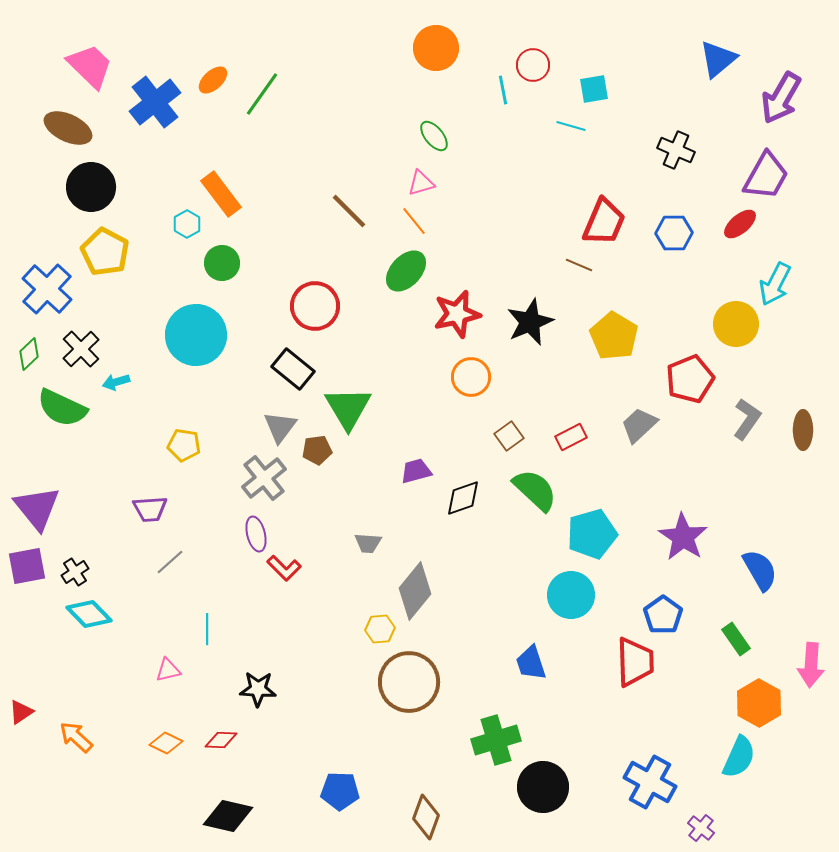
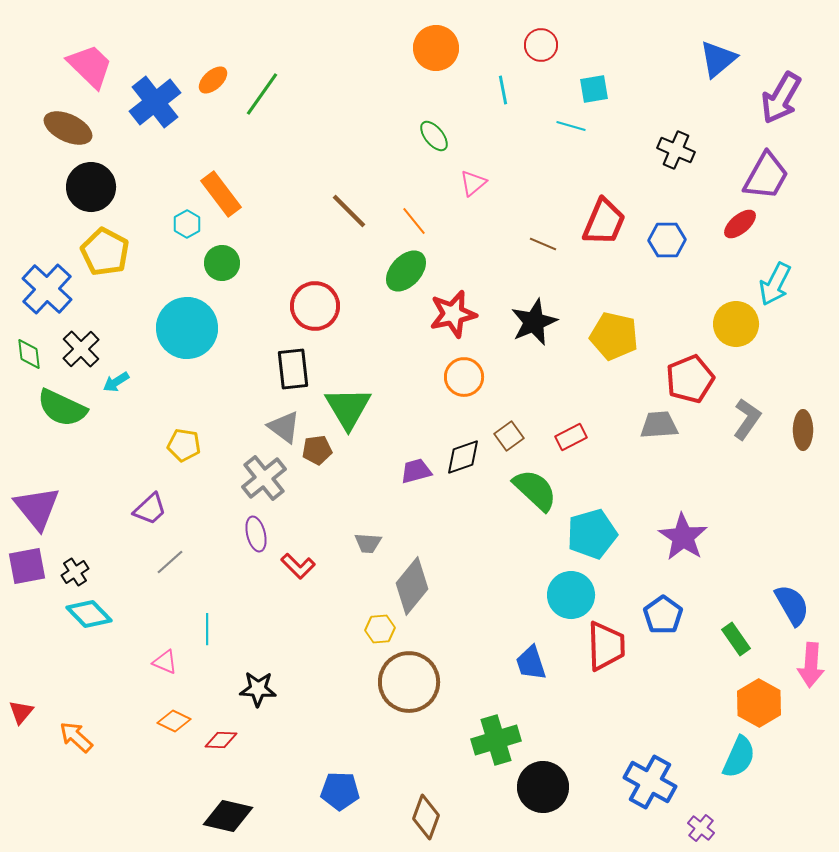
red circle at (533, 65): moved 8 px right, 20 px up
pink triangle at (421, 183): moved 52 px right; rotated 24 degrees counterclockwise
blue hexagon at (674, 233): moved 7 px left, 7 px down
brown line at (579, 265): moved 36 px left, 21 px up
red star at (457, 314): moved 4 px left
black star at (530, 322): moved 4 px right
cyan circle at (196, 335): moved 9 px left, 7 px up
yellow pentagon at (614, 336): rotated 18 degrees counterclockwise
green diamond at (29, 354): rotated 52 degrees counterclockwise
black rectangle at (293, 369): rotated 45 degrees clockwise
orange circle at (471, 377): moved 7 px left
cyan arrow at (116, 382): rotated 16 degrees counterclockwise
gray trapezoid at (639, 425): moved 20 px right; rotated 39 degrees clockwise
gray triangle at (280, 427): moved 4 px right; rotated 30 degrees counterclockwise
black diamond at (463, 498): moved 41 px up
purple trapezoid at (150, 509): rotated 39 degrees counterclockwise
red L-shape at (284, 568): moved 14 px right, 2 px up
blue semicircle at (760, 570): moved 32 px right, 35 px down
gray diamond at (415, 591): moved 3 px left, 5 px up
red trapezoid at (635, 662): moved 29 px left, 16 px up
pink triangle at (168, 670): moved 3 px left, 8 px up; rotated 36 degrees clockwise
red triangle at (21, 712): rotated 16 degrees counterclockwise
orange diamond at (166, 743): moved 8 px right, 22 px up
